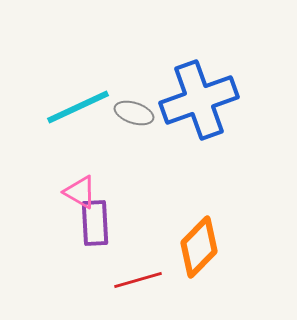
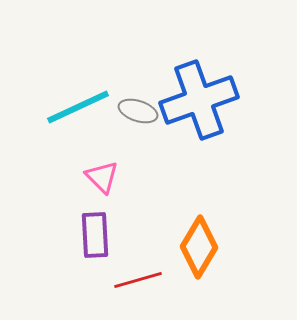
gray ellipse: moved 4 px right, 2 px up
pink triangle: moved 22 px right, 15 px up; rotated 15 degrees clockwise
purple rectangle: moved 12 px down
orange diamond: rotated 14 degrees counterclockwise
